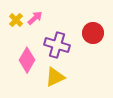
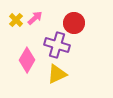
red circle: moved 19 px left, 10 px up
yellow triangle: moved 2 px right, 3 px up
